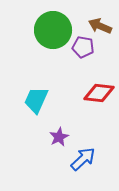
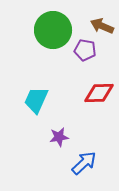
brown arrow: moved 2 px right
purple pentagon: moved 2 px right, 3 px down
red diamond: rotated 8 degrees counterclockwise
purple star: rotated 18 degrees clockwise
blue arrow: moved 1 px right, 4 px down
